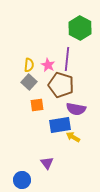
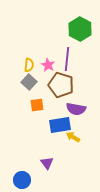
green hexagon: moved 1 px down
